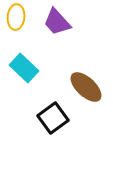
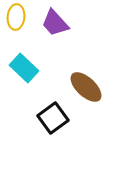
purple trapezoid: moved 2 px left, 1 px down
